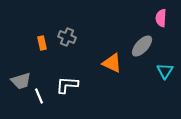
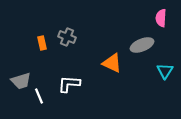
gray ellipse: moved 1 px up; rotated 25 degrees clockwise
white L-shape: moved 2 px right, 1 px up
